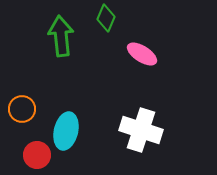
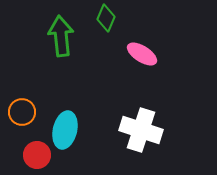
orange circle: moved 3 px down
cyan ellipse: moved 1 px left, 1 px up
